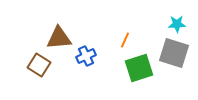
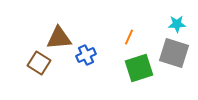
orange line: moved 4 px right, 3 px up
blue cross: moved 1 px up
brown square: moved 2 px up
